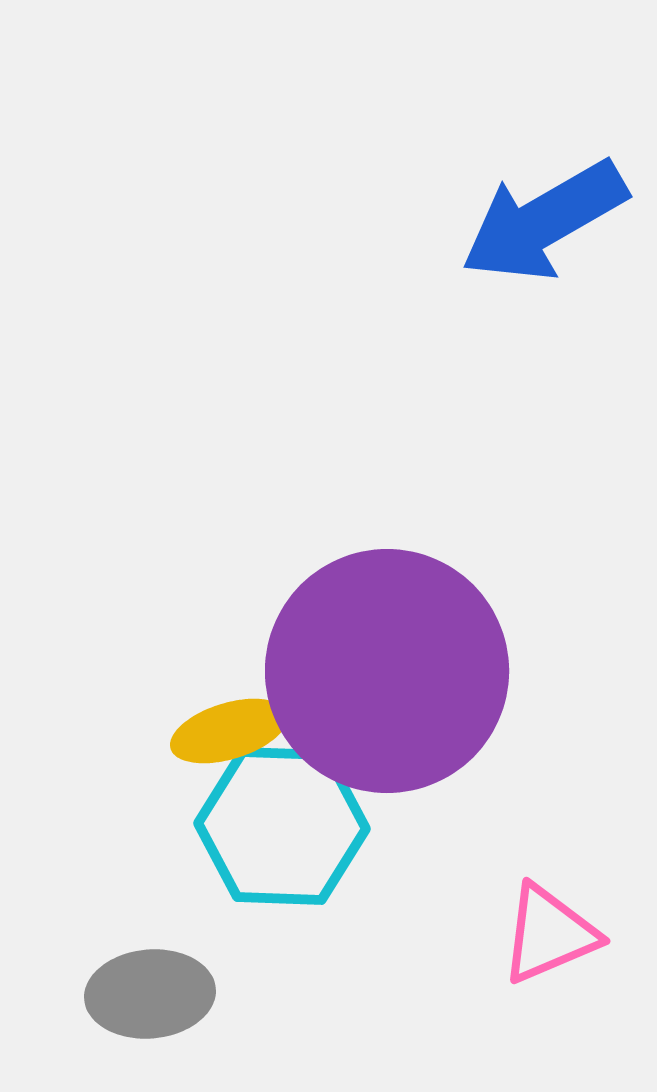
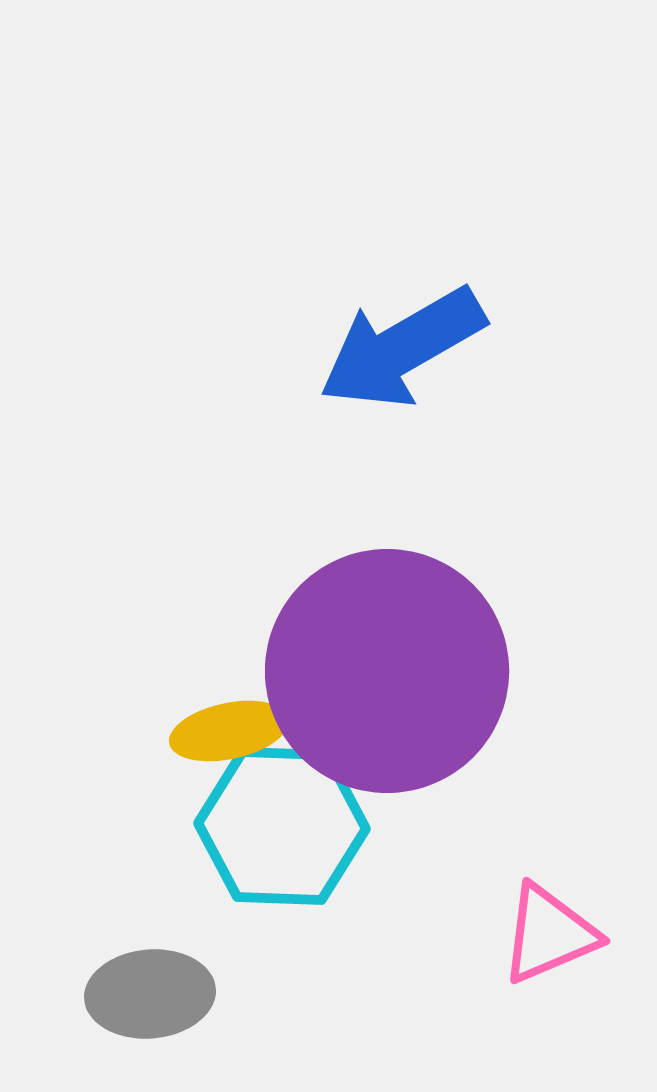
blue arrow: moved 142 px left, 127 px down
yellow ellipse: rotated 5 degrees clockwise
